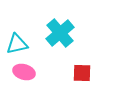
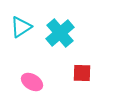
cyan triangle: moved 4 px right, 17 px up; rotated 20 degrees counterclockwise
pink ellipse: moved 8 px right, 10 px down; rotated 15 degrees clockwise
